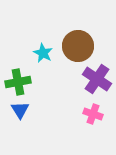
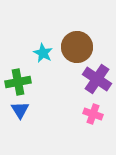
brown circle: moved 1 px left, 1 px down
